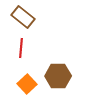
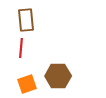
brown rectangle: moved 3 px right, 3 px down; rotated 45 degrees clockwise
orange square: rotated 24 degrees clockwise
